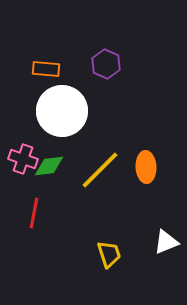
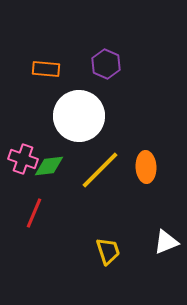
white circle: moved 17 px right, 5 px down
red line: rotated 12 degrees clockwise
yellow trapezoid: moved 1 px left, 3 px up
